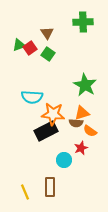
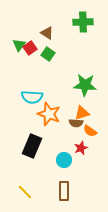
brown triangle: rotated 24 degrees counterclockwise
green triangle: rotated 32 degrees counterclockwise
green star: rotated 25 degrees counterclockwise
orange star: moved 4 px left; rotated 15 degrees clockwise
black rectangle: moved 14 px left, 15 px down; rotated 40 degrees counterclockwise
brown rectangle: moved 14 px right, 4 px down
yellow line: rotated 21 degrees counterclockwise
